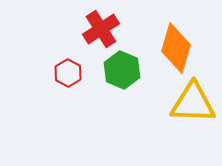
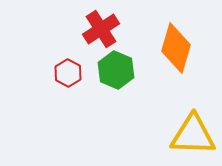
green hexagon: moved 6 px left
yellow triangle: moved 32 px down
